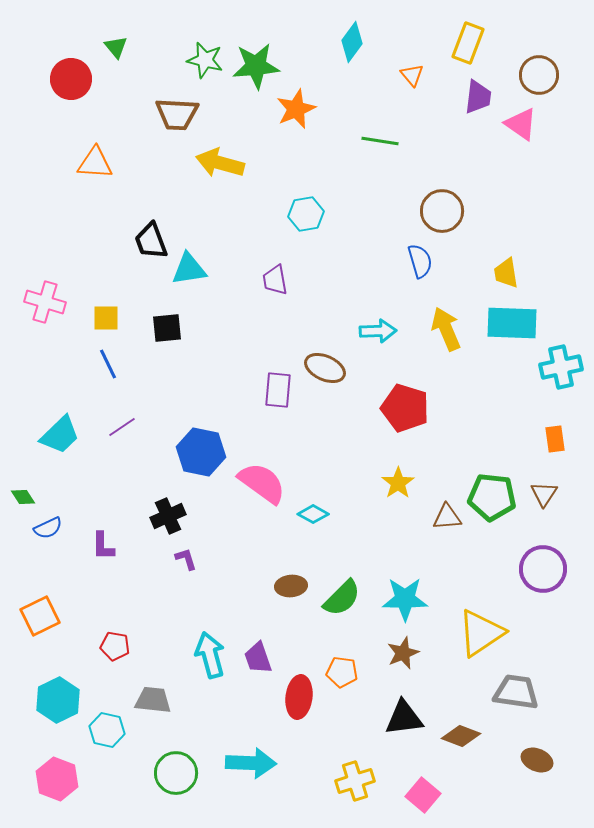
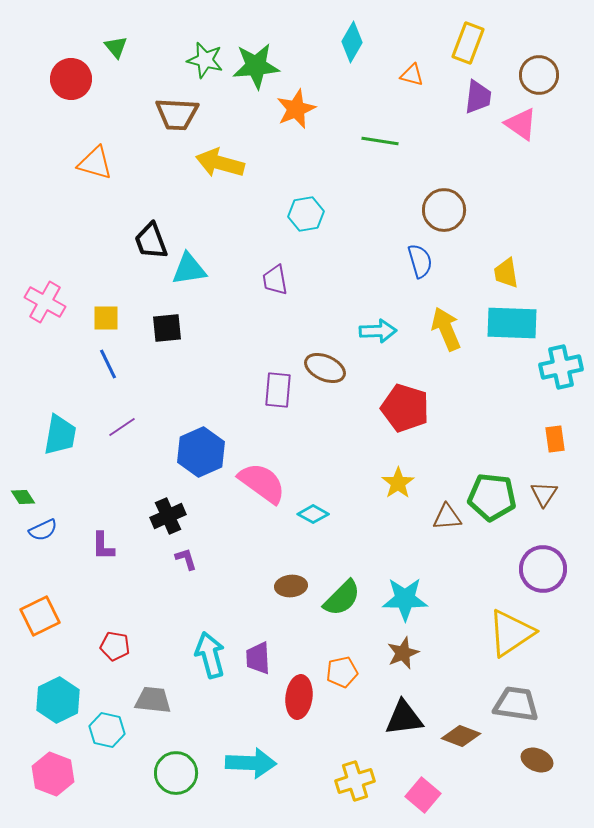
cyan diamond at (352, 42): rotated 6 degrees counterclockwise
orange triangle at (412, 75): rotated 35 degrees counterclockwise
orange triangle at (95, 163): rotated 12 degrees clockwise
brown circle at (442, 211): moved 2 px right, 1 px up
pink cross at (45, 302): rotated 12 degrees clockwise
cyan trapezoid at (60, 435): rotated 36 degrees counterclockwise
blue hexagon at (201, 452): rotated 24 degrees clockwise
blue semicircle at (48, 528): moved 5 px left, 2 px down
yellow triangle at (481, 633): moved 30 px right
purple trapezoid at (258, 658): rotated 16 degrees clockwise
orange pentagon at (342, 672): rotated 20 degrees counterclockwise
gray trapezoid at (516, 692): moved 12 px down
pink hexagon at (57, 779): moved 4 px left, 5 px up
